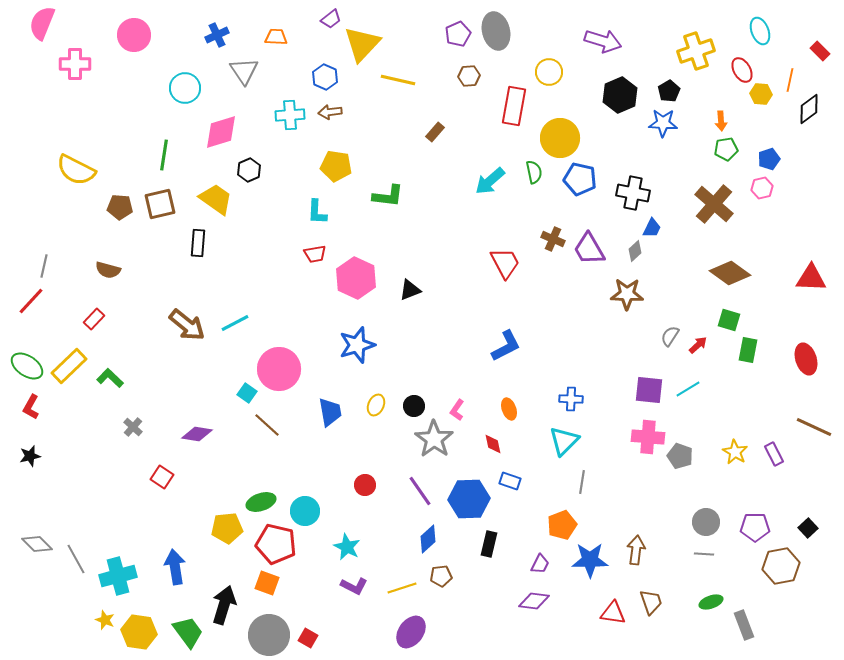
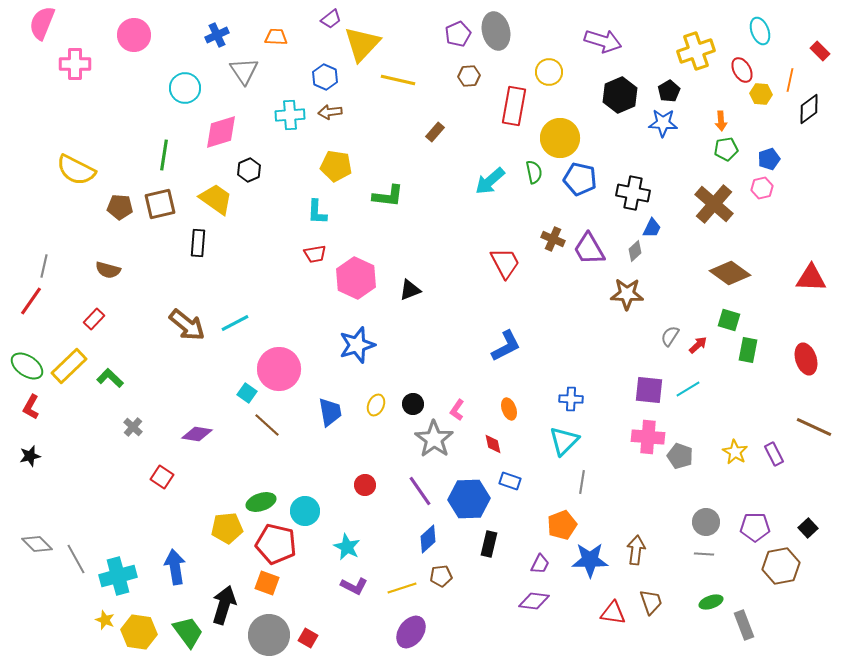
red line at (31, 301): rotated 8 degrees counterclockwise
black circle at (414, 406): moved 1 px left, 2 px up
